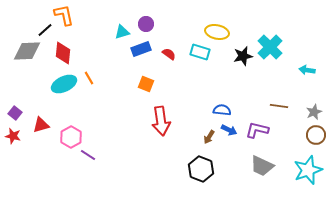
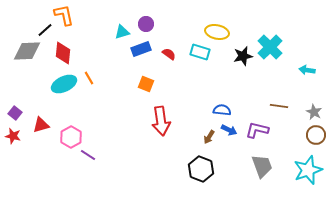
gray star: rotated 21 degrees counterclockwise
gray trapezoid: rotated 135 degrees counterclockwise
